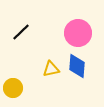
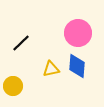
black line: moved 11 px down
yellow circle: moved 2 px up
